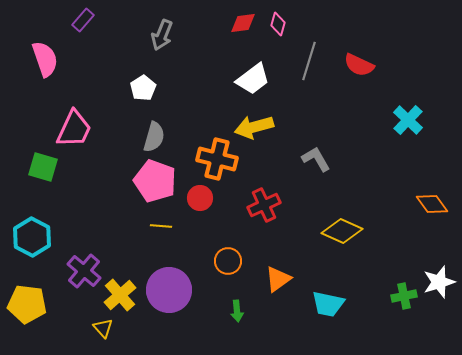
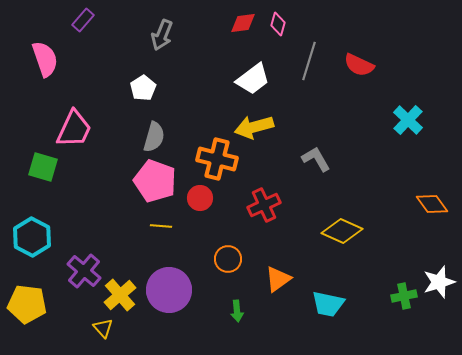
orange circle: moved 2 px up
